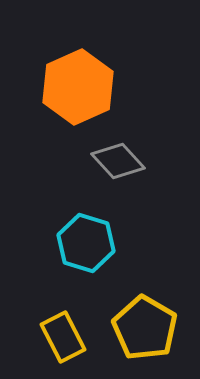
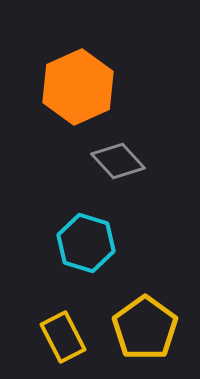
yellow pentagon: rotated 6 degrees clockwise
